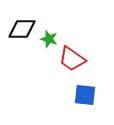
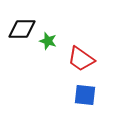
green star: moved 1 px left, 2 px down
red trapezoid: moved 9 px right
